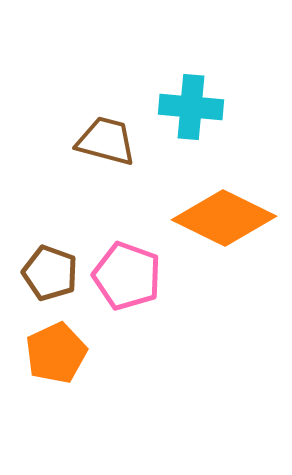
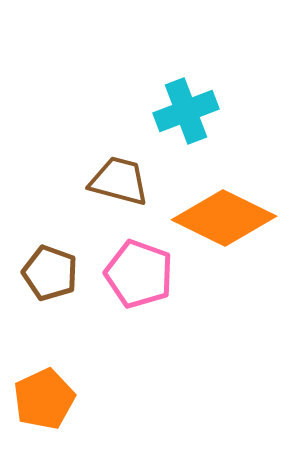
cyan cross: moved 5 px left, 4 px down; rotated 26 degrees counterclockwise
brown trapezoid: moved 13 px right, 40 px down
pink pentagon: moved 12 px right, 2 px up
orange pentagon: moved 12 px left, 46 px down
